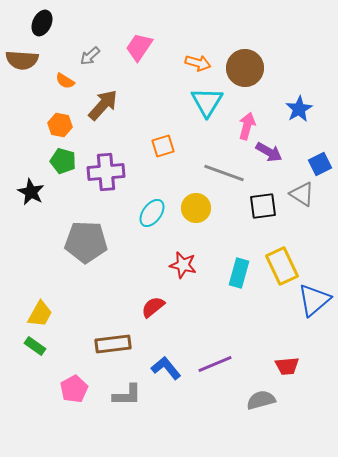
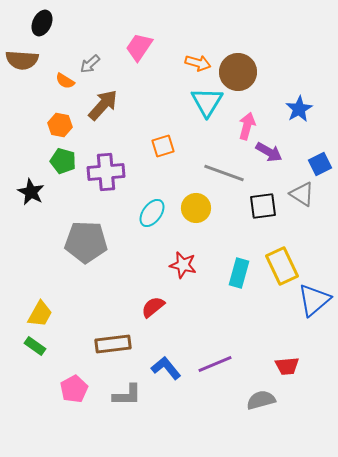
gray arrow: moved 8 px down
brown circle: moved 7 px left, 4 px down
